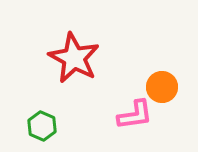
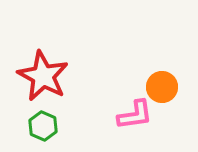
red star: moved 31 px left, 18 px down
green hexagon: moved 1 px right
